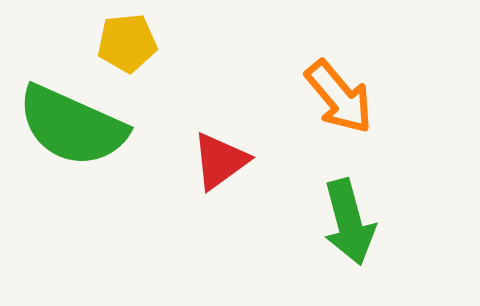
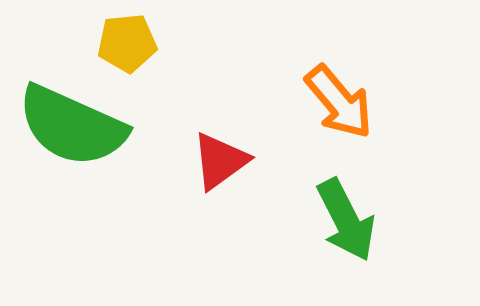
orange arrow: moved 5 px down
green arrow: moved 3 px left, 2 px up; rotated 12 degrees counterclockwise
